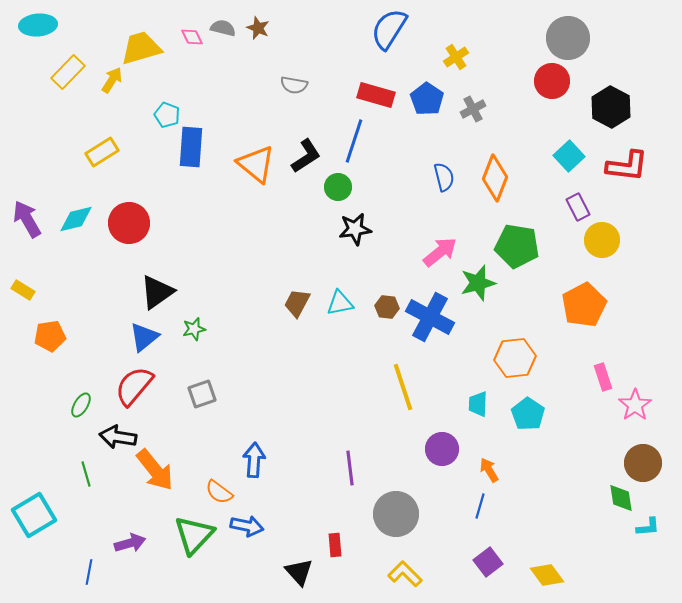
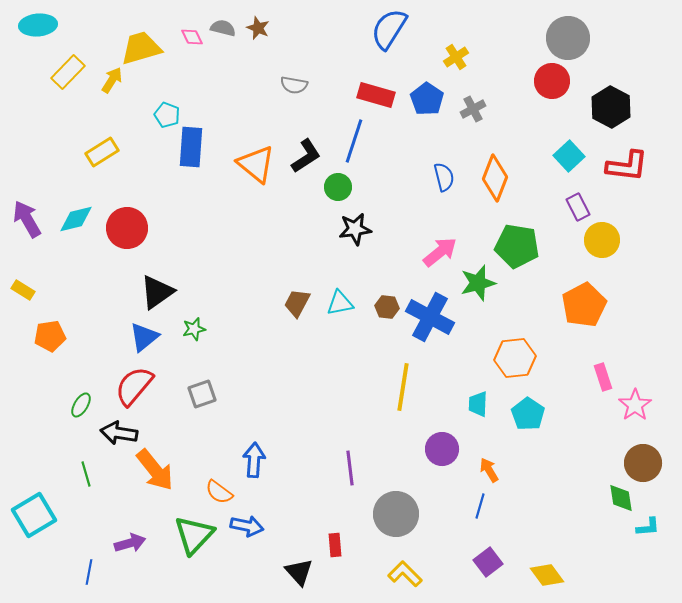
red circle at (129, 223): moved 2 px left, 5 px down
yellow line at (403, 387): rotated 27 degrees clockwise
black arrow at (118, 437): moved 1 px right, 4 px up
